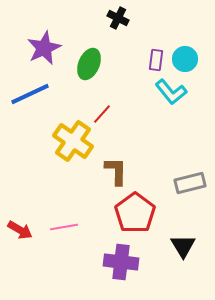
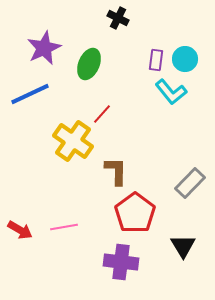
gray rectangle: rotated 32 degrees counterclockwise
